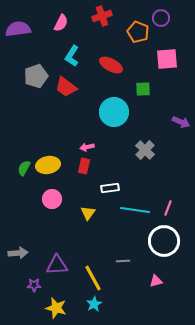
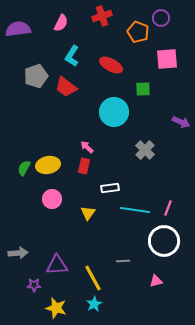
pink arrow: rotated 56 degrees clockwise
